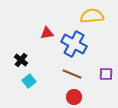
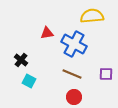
cyan square: rotated 24 degrees counterclockwise
